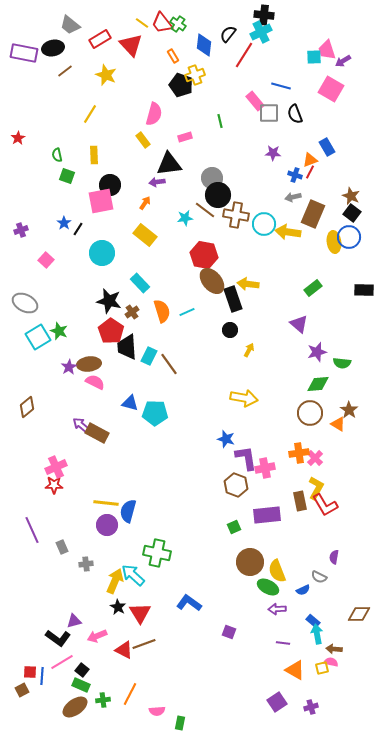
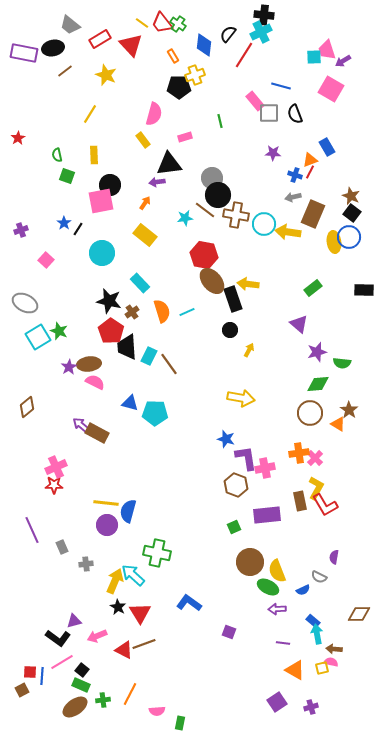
black pentagon at (181, 85): moved 2 px left, 2 px down; rotated 20 degrees counterclockwise
yellow arrow at (244, 398): moved 3 px left
